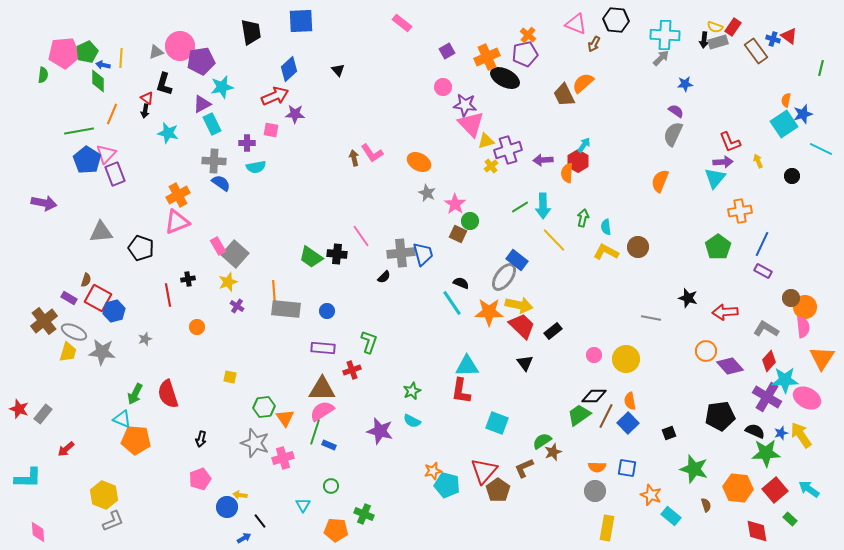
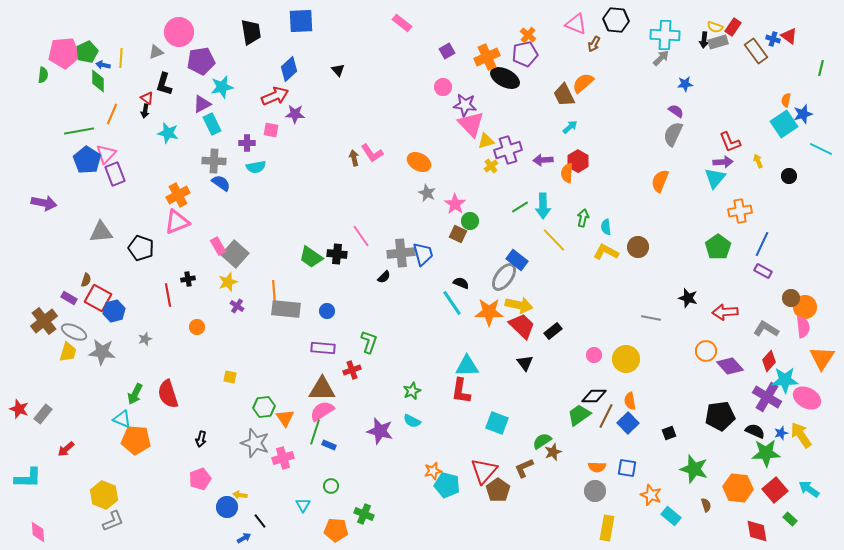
pink circle at (180, 46): moved 1 px left, 14 px up
cyan arrow at (584, 145): moved 14 px left, 18 px up; rotated 14 degrees clockwise
black circle at (792, 176): moved 3 px left
